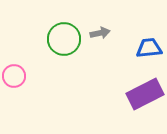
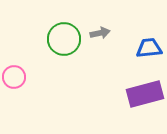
pink circle: moved 1 px down
purple rectangle: rotated 12 degrees clockwise
